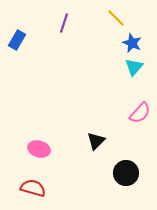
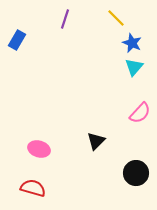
purple line: moved 1 px right, 4 px up
black circle: moved 10 px right
